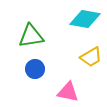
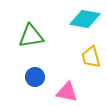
yellow trapezoid: rotated 105 degrees clockwise
blue circle: moved 8 px down
pink triangle: moved 1 px left
